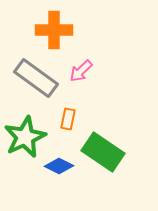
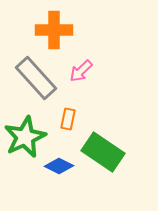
gray rectangle: rotated 12 degrees clockwise
